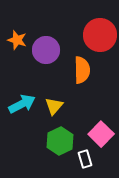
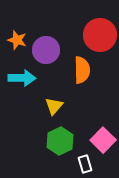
cyan arrow: moved 26 px up; rotated 28 degrees clockwise
pink square: moved 2 px right, 6 px down
white rectangle: moved 5 px down
